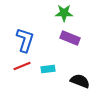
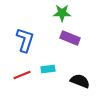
green star: moved 2 px left
red line: moved 9 px down
